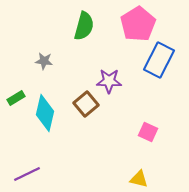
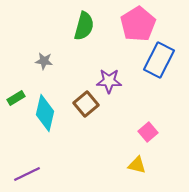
pink square: rotated 24 degrees clockwise
yellow triangle: moved 2 px left, 14 px up
